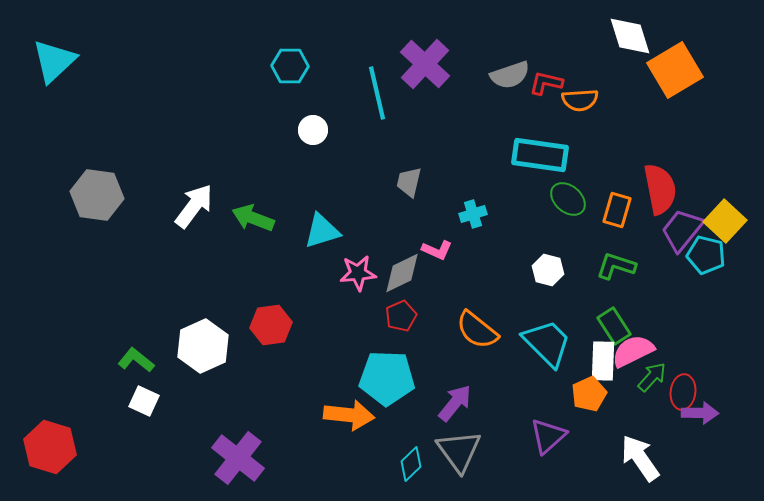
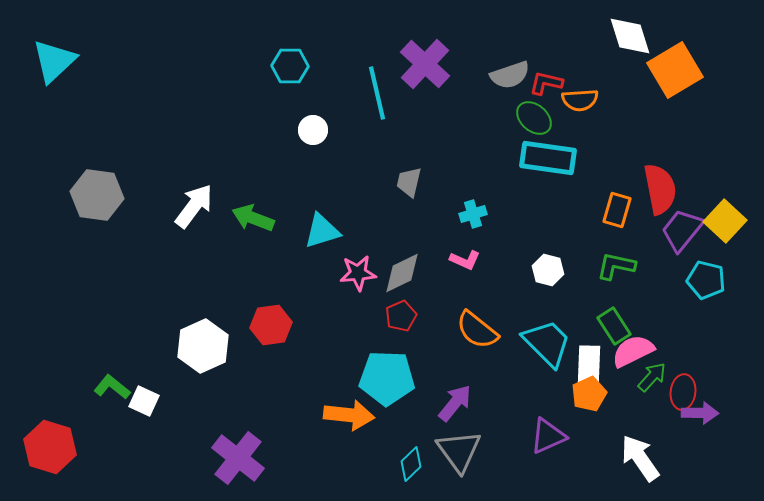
cyan rectangle at (540, 155): moved 8 px right, 3 px down
green ellipse at (568, 199): moved 34 px left, 81 px up
pink L-shape at (437, 250): moved 28 px right, 10 px down
cyan pentagon at (706, 255): moved 25 px down
green L-shape at (616, 266): rotated 6 degrees counterclockwise
green L-shape at (136, 360): moved 24 px left, 27 px down
white rectangle at (603, 361): moved 14 px left, 4 px down
purple triangle at (548, 436): rotated 18 degrees clockwise
